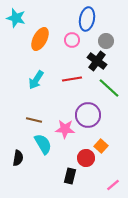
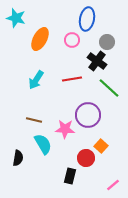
gray circle: moved 1 px right, 1 px down
